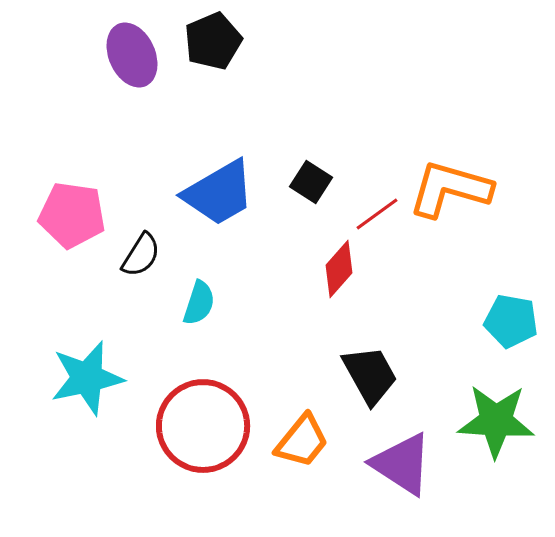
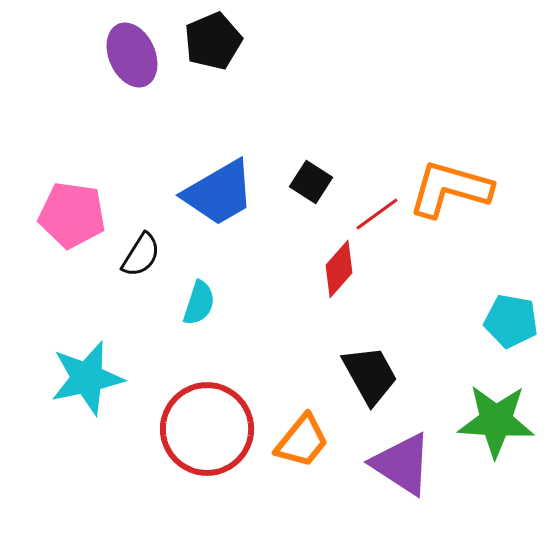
red circle: moved 4 px right, 3 px down
